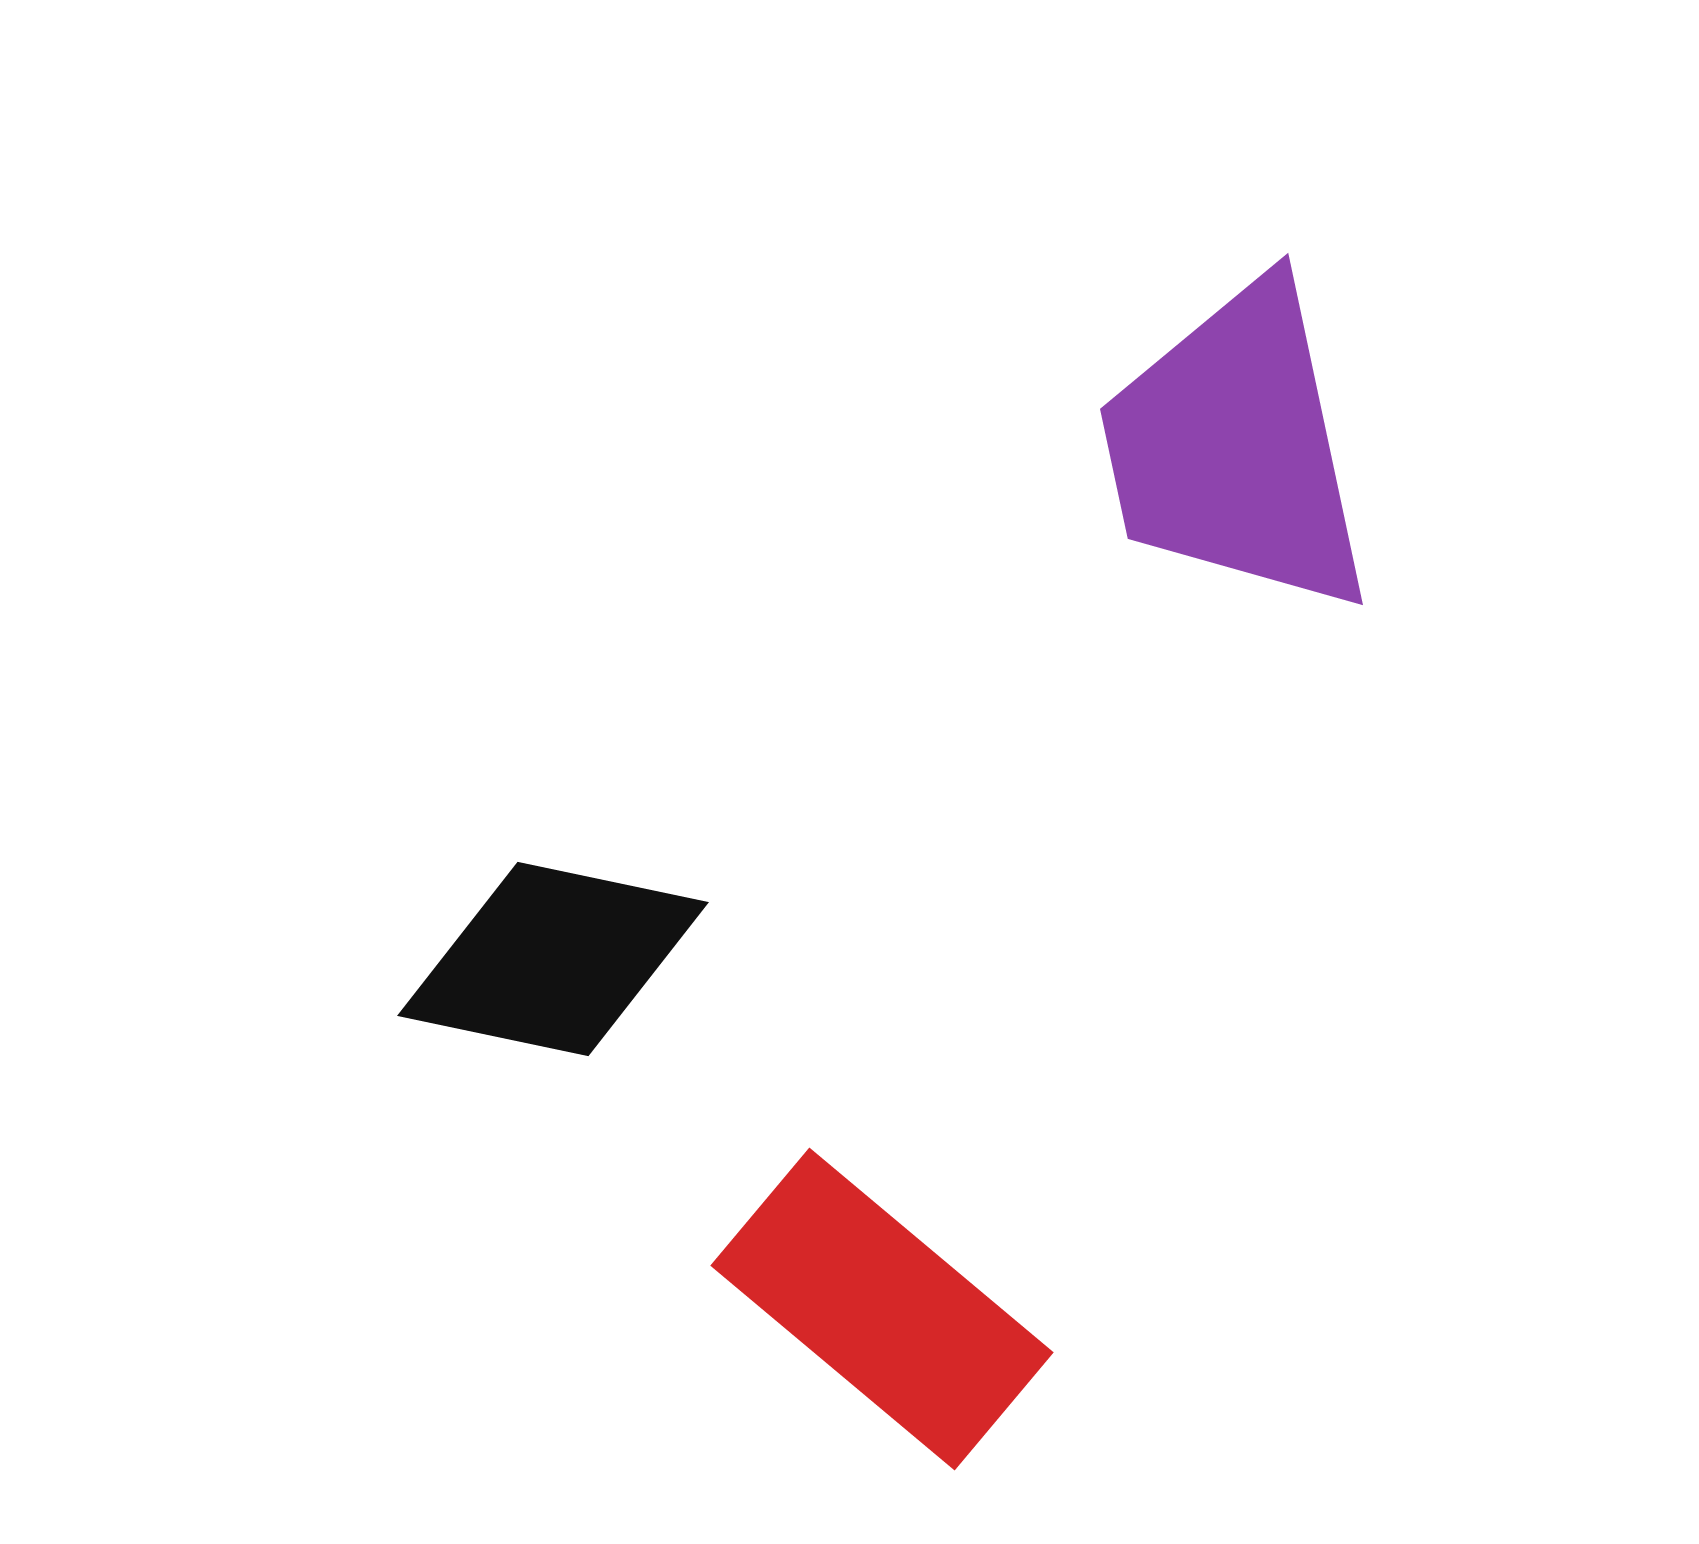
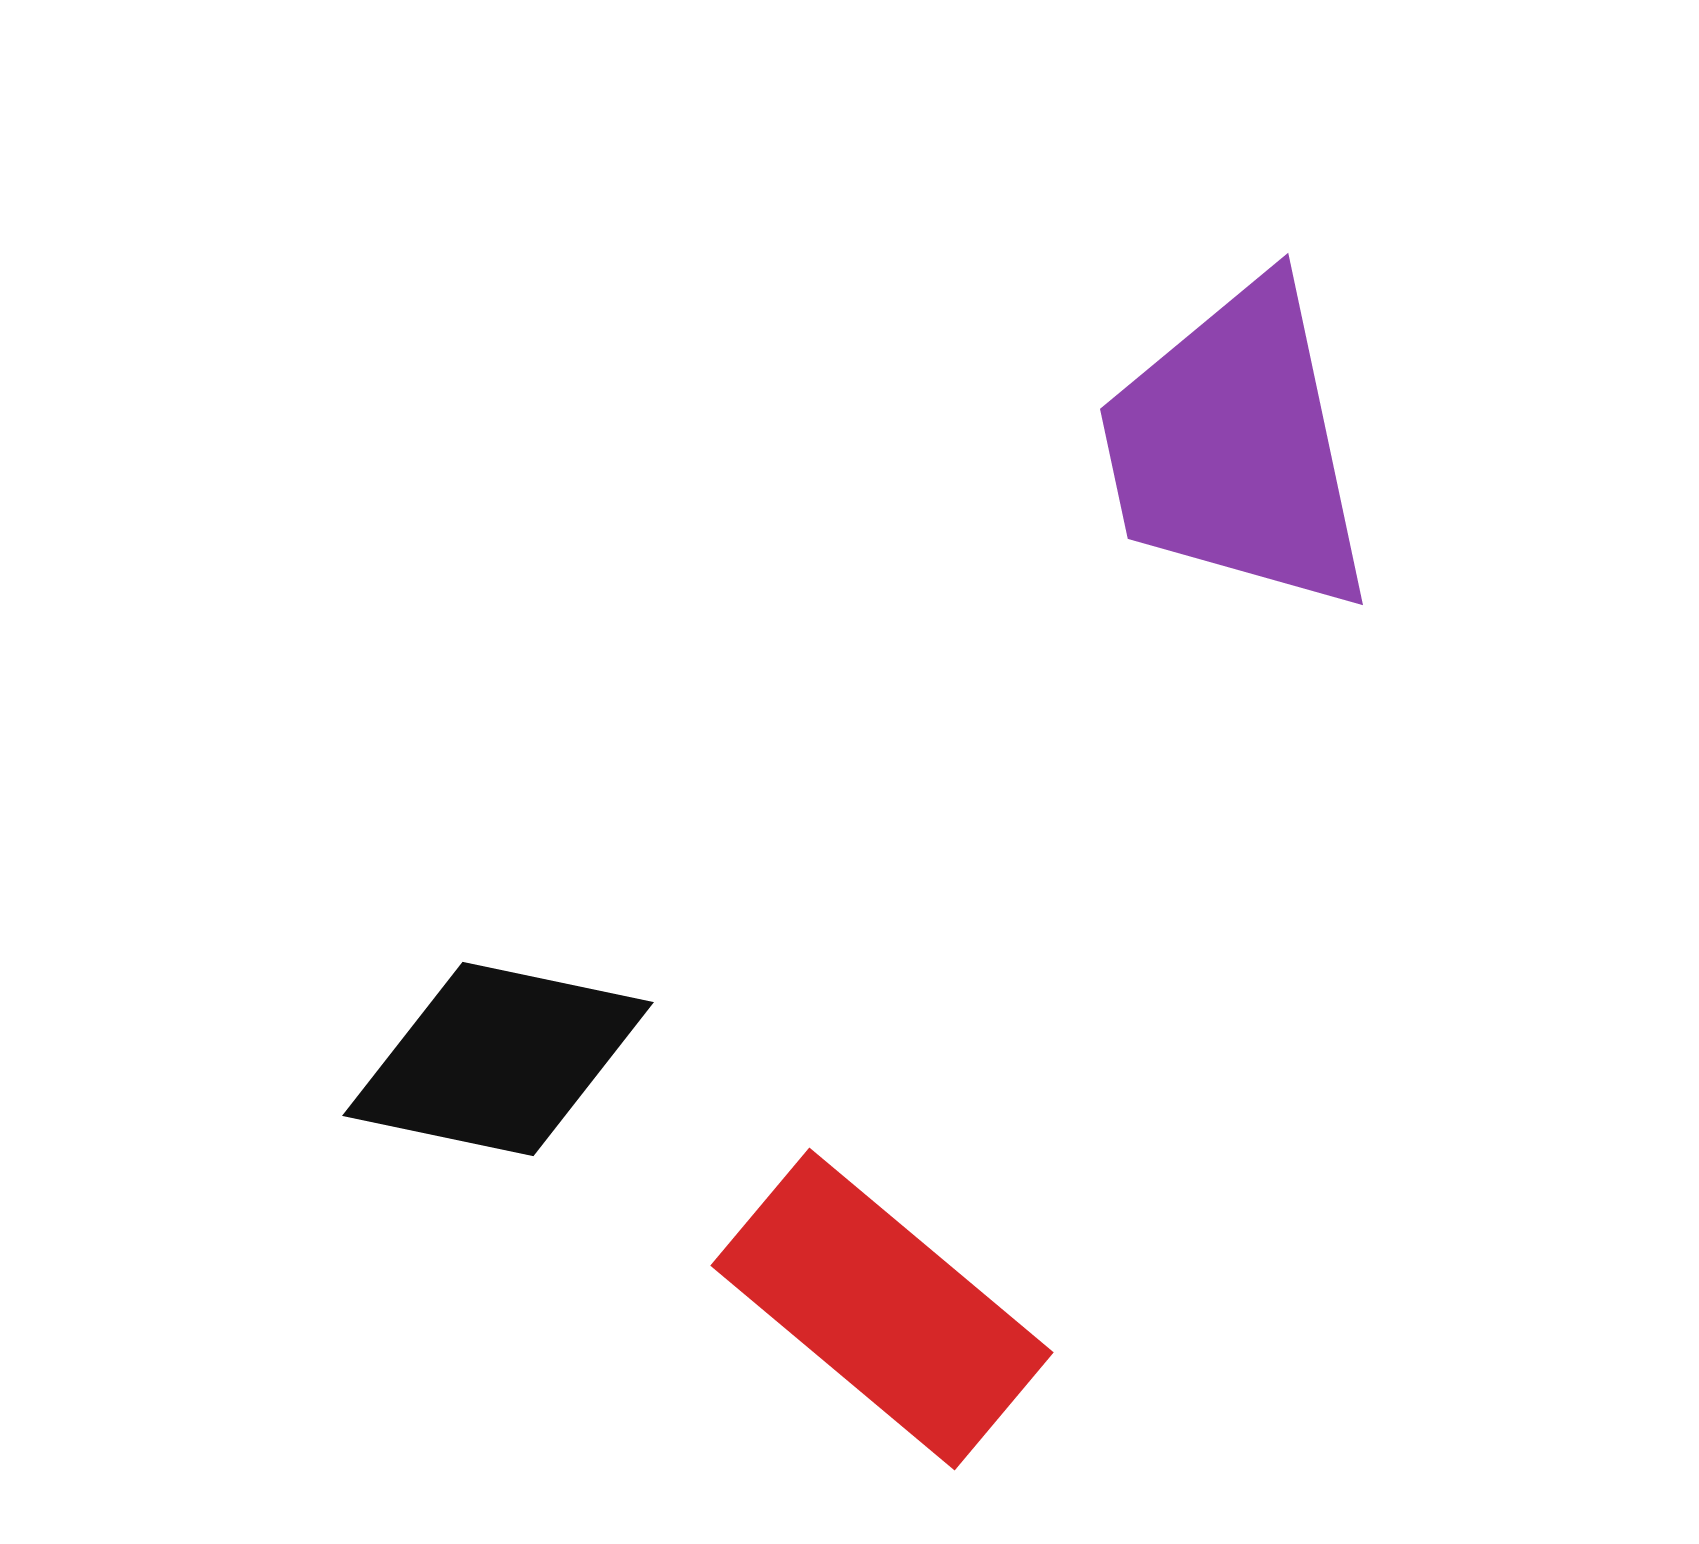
black diamond: moved 55 px left, 100 px down
